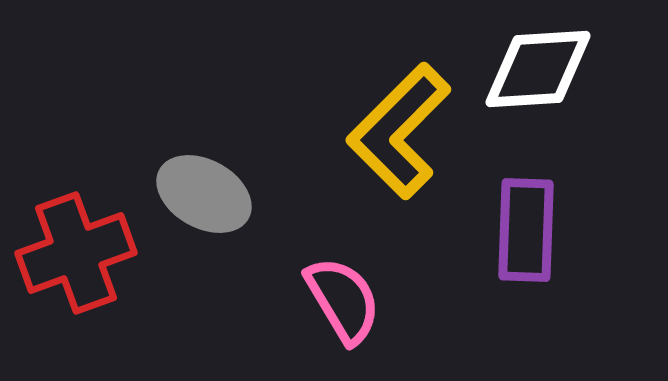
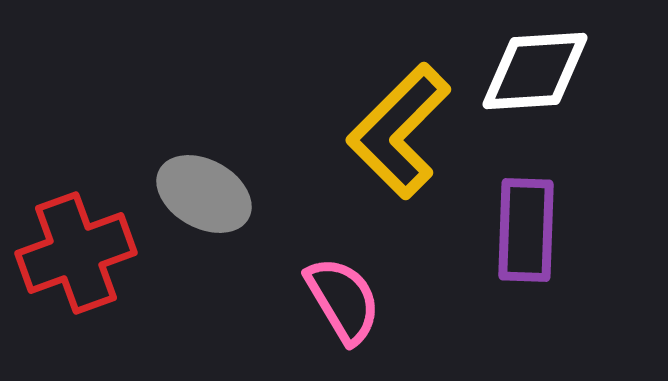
white diamond: moved 3 px left, 2 px down
